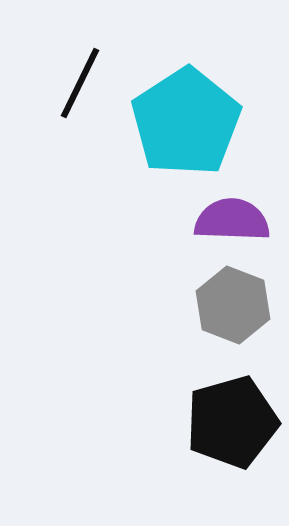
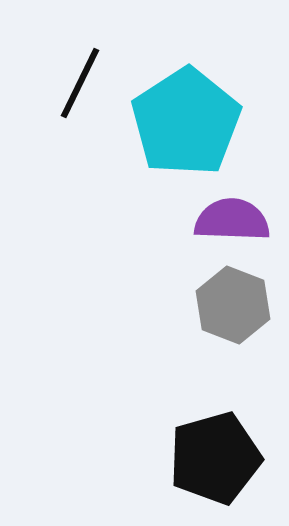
black pentagon: moved 17 px left, 36 px down
